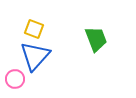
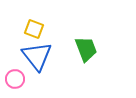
green trapezoid: moved 10 px left, 10 px down
blue triangle: moved 2 px right; rotated 20 degrees counterclockwise
